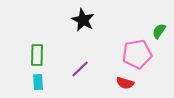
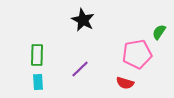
green semicircle: moved 1 px down
